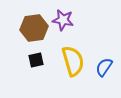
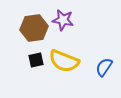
yellow semicircle: moved 9 px left; rotated 128 degrees clockwise
